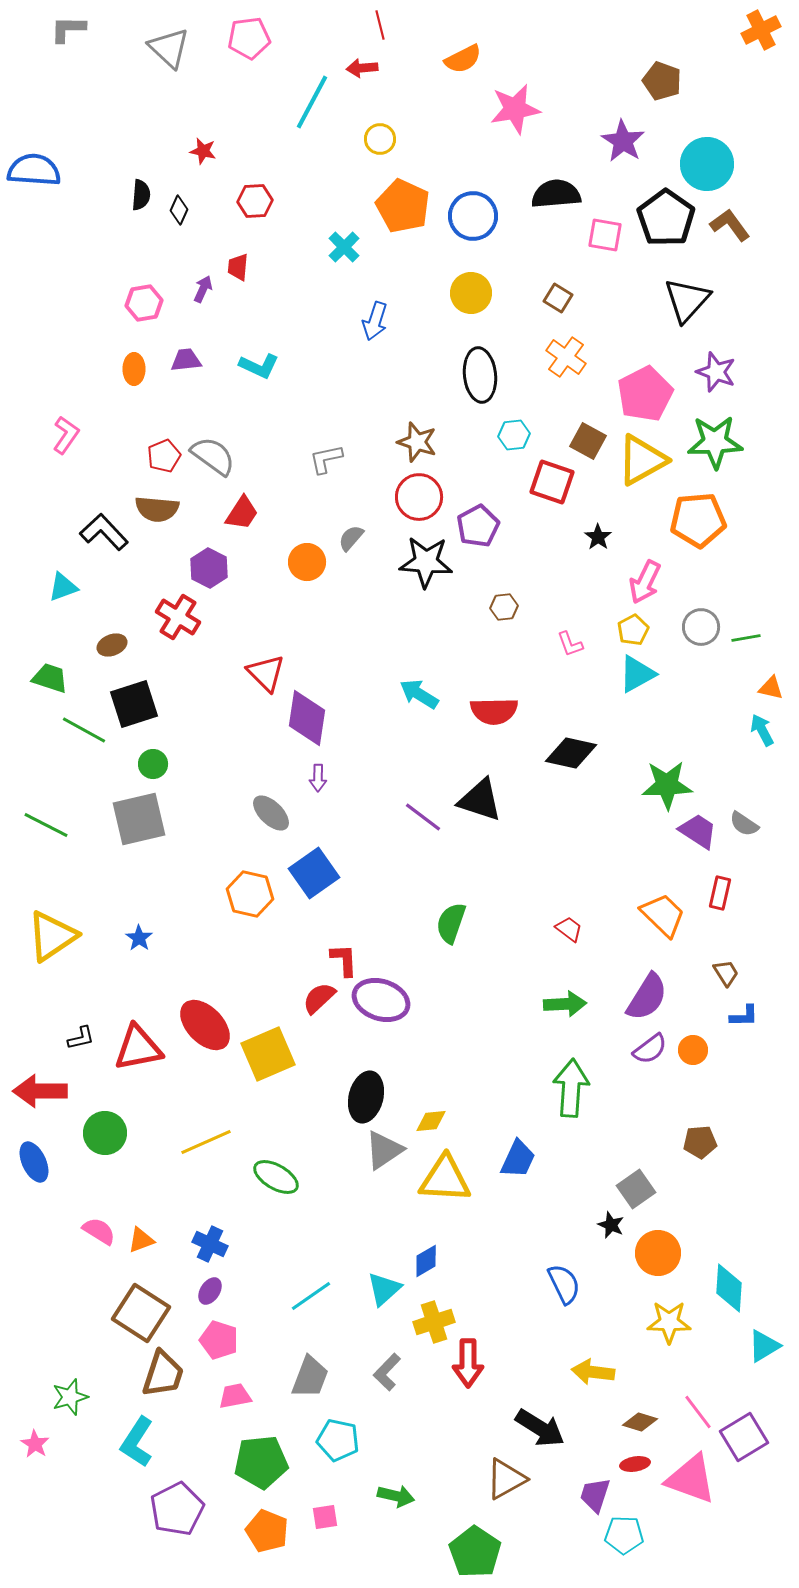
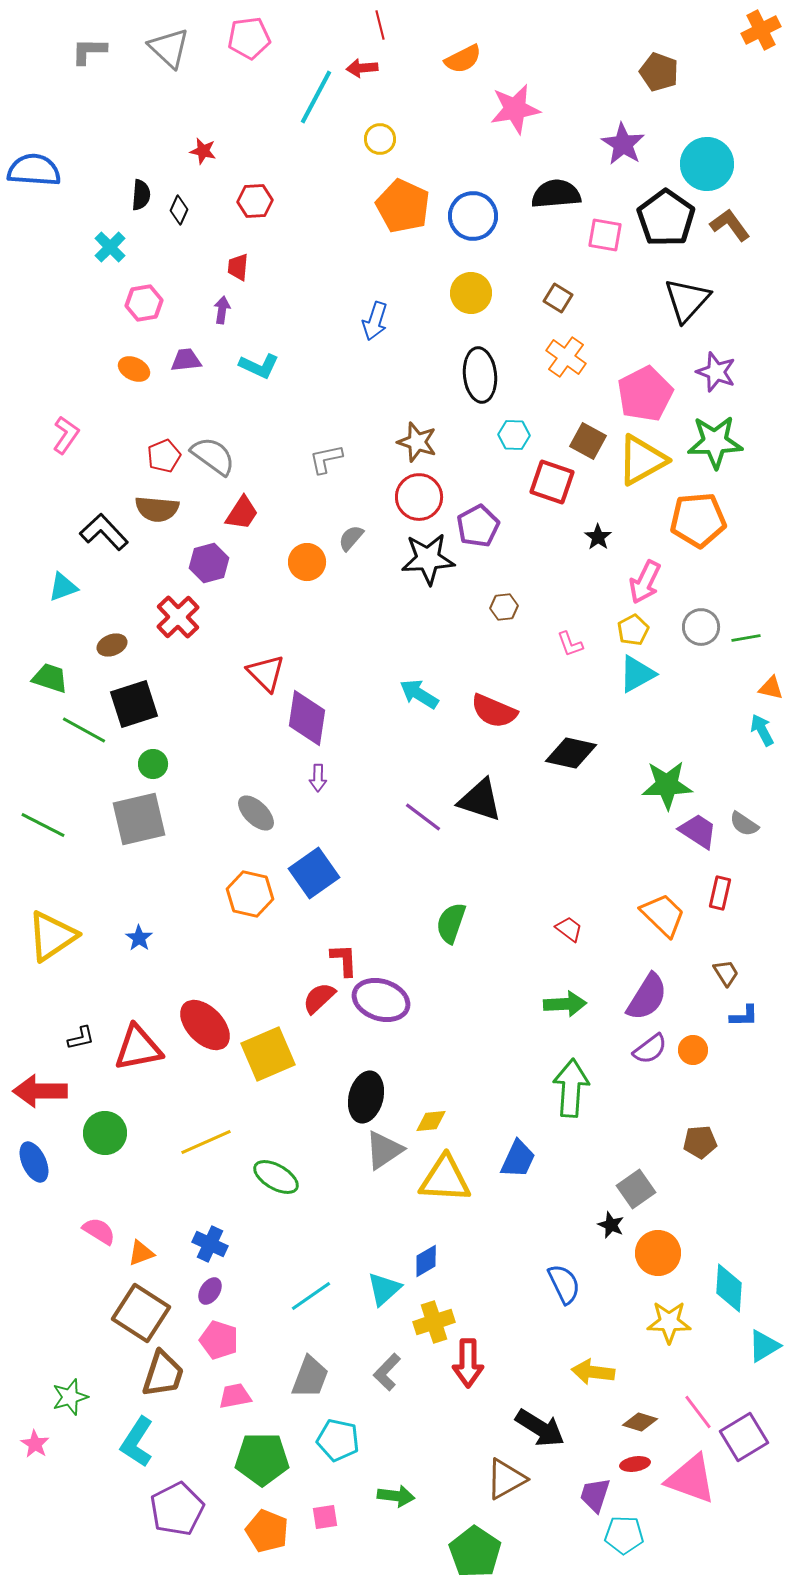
gray L-shape at (68, 29): moved 21 px right, 22 px down
brown pentagon at (662, 81): moved 3 px left, 9 px up
cyan line at (312, 102): moved 4 px right, 5 px up
purple star at (623, 141): moved 3 px down
cyan cross at (344, 247): moved 234 px left
purple arrow at (203, 289): moved 19 px right, 21 px down; rotated 16 degrees counterclockwise
orange ellipse at (134, 369): rotated 64 degrees counterclockwise
cyan hexagon at (514, 435): rotated 8 degrees clockwise
black star at (426, 562): moved 2 px right, 3 px up; rotated 8 degrees counterclockwise
purple hexagon at (209, 568): moved 5 px up; rotated 18 degrees clockwise
red cross at (178, 617): rotated 15 degrees clockwise
red semicircle at (494, 711): rotated 24 degrees clockwise
gray ellipse at (271, 813): moved 15 px left
green line at (46, 825): moved 3 px left
orange triangle at (141, 1240): moved 13 px down
green pentagon at (261, 1462): moved 1 px right, 3 px up; rotated 6 degrees clockwise
green arrow at (396, 1496): rotated 6 degrees counterclockwise
